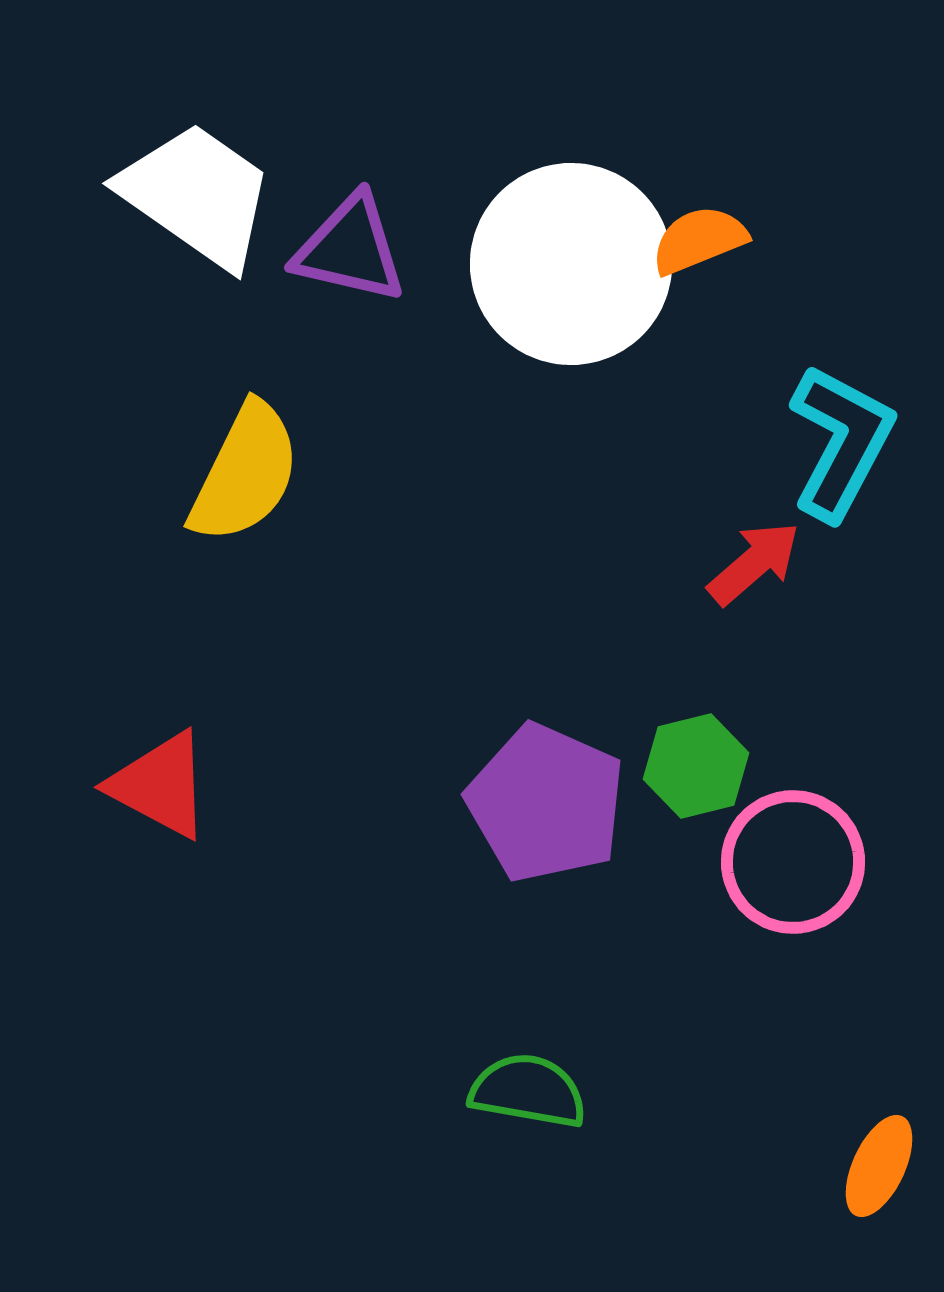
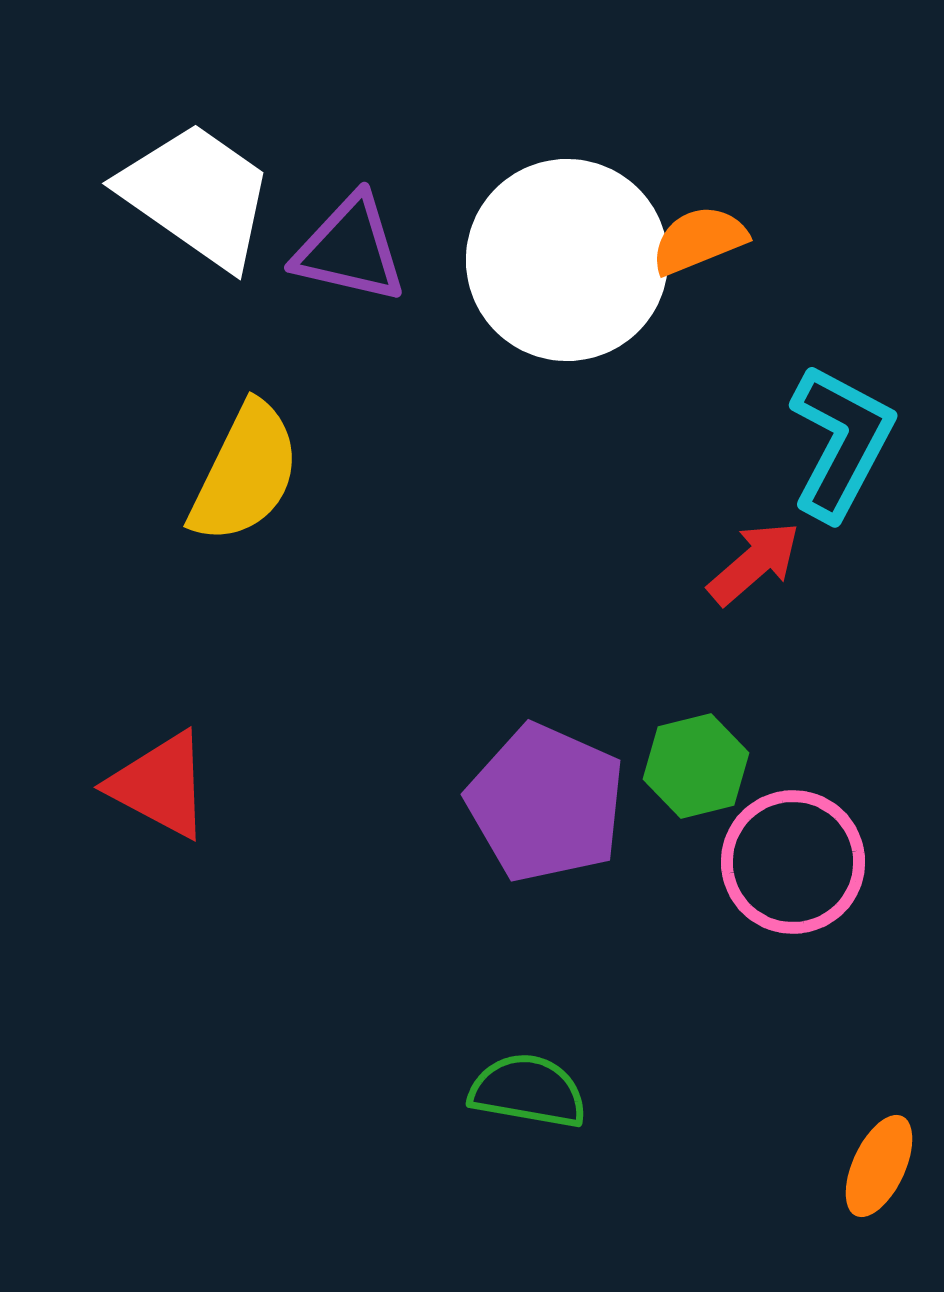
white circle: moved 4 px left, 4 px up
